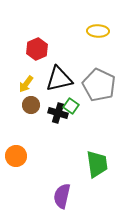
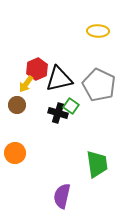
red hexagon: moved 20 px down
brown circle: moved 14 px left
orange circle: moved 1 px left, 3 px up
